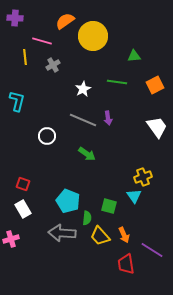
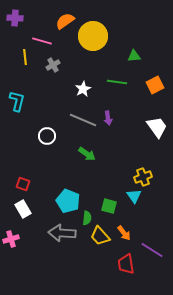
orange arrow: moved 2 px up; rotated 14 degrees counterclockwise
